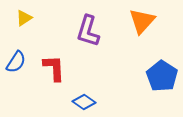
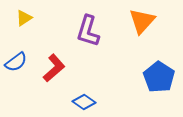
blue semicircle: rotated 20 degrees clockwise
red L-shape: rotated 52 degrees clockwise
blue pentagon: moved 3 px left, 1 px down
